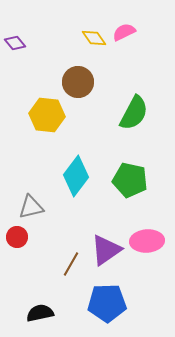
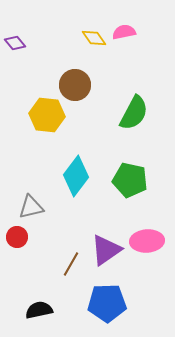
pink semicircle: rotated 15 degrees clockwise
brown circle: moved 3 px left, 3 px down
black semicircle: moved 1 px left, 3 px up
